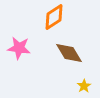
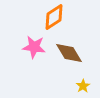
pink star: moved 15 px right, 1 px up
yellow star: moved 1 px left
